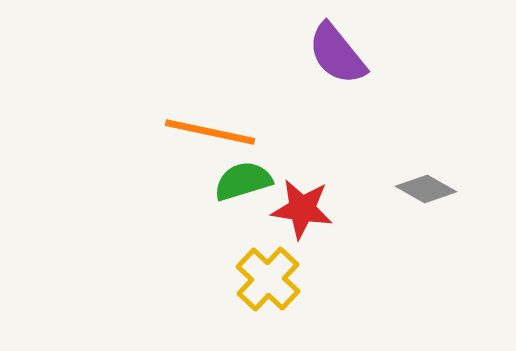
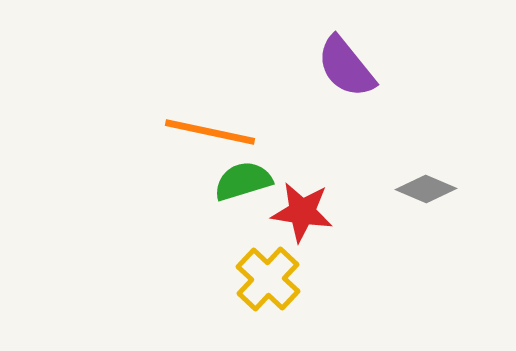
purple semicircle: moved 9 px right, 13 px down
gray diamond: rotated 6 degrees counterclockwise
red star: moved 3 px down
